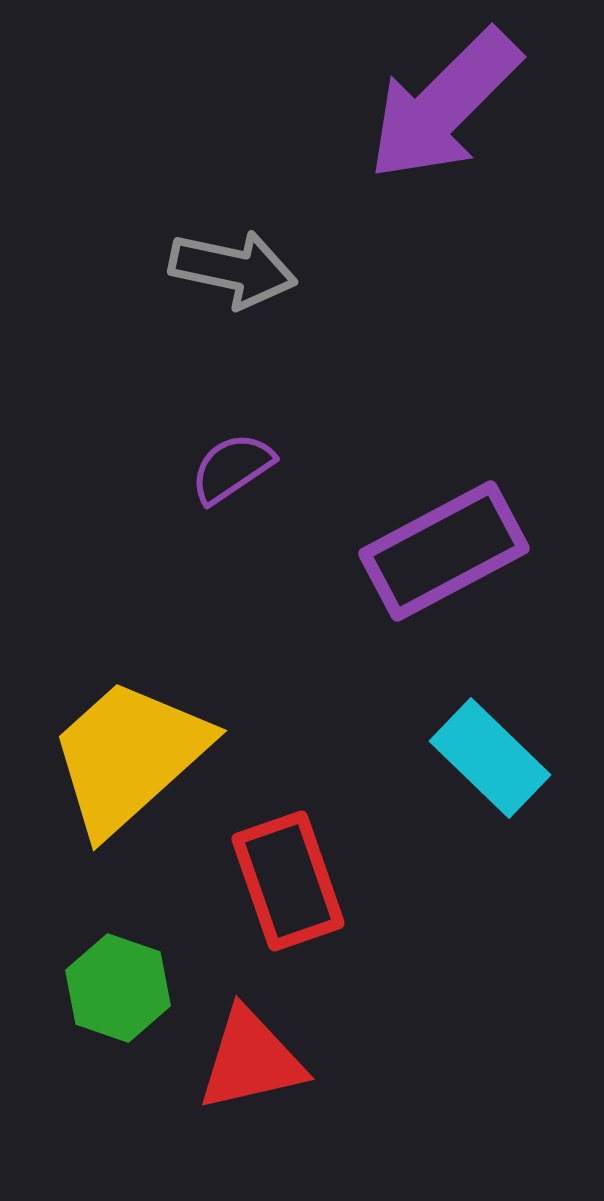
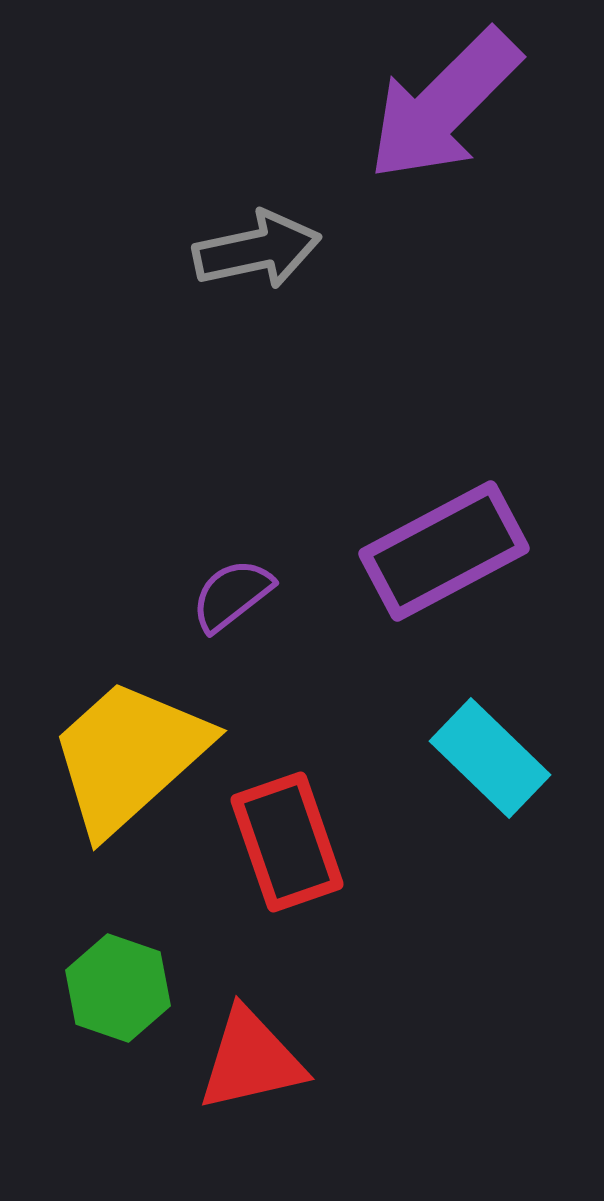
gray arrow: moved 24 px right, 19 px up; rotated 24 degrees counterclockwise
purple semicircle: moved 127 px down; rotated 4 degrees counterclockwise
red rectangle: moved 1 px left, 39 px up
